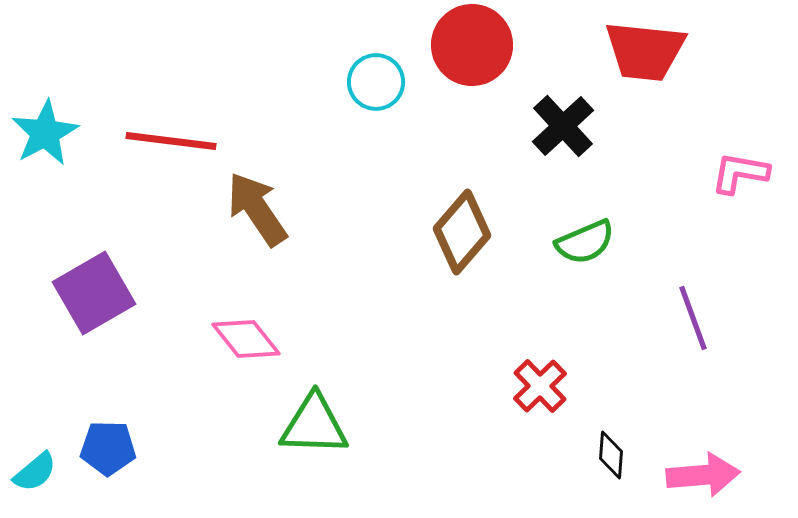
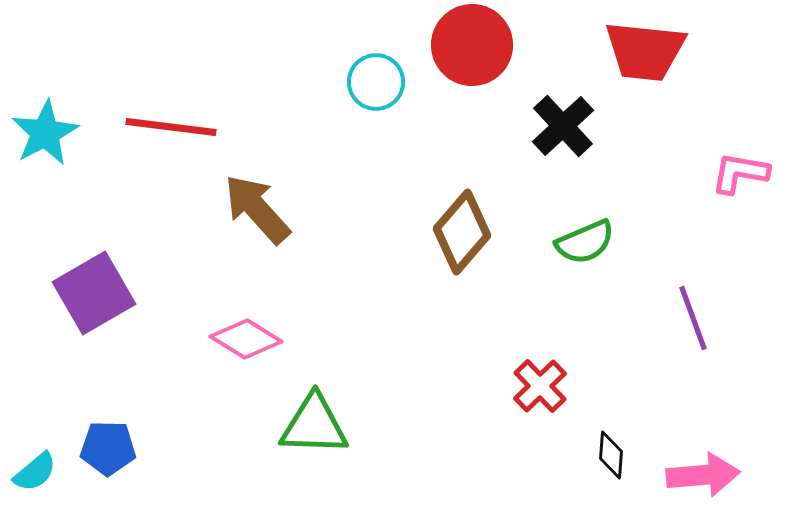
red line: moved 14 px up
brown arrow: rotated 8 degrees counterclockwise
pink diamond: rotated 20 degrees counterclockwise
